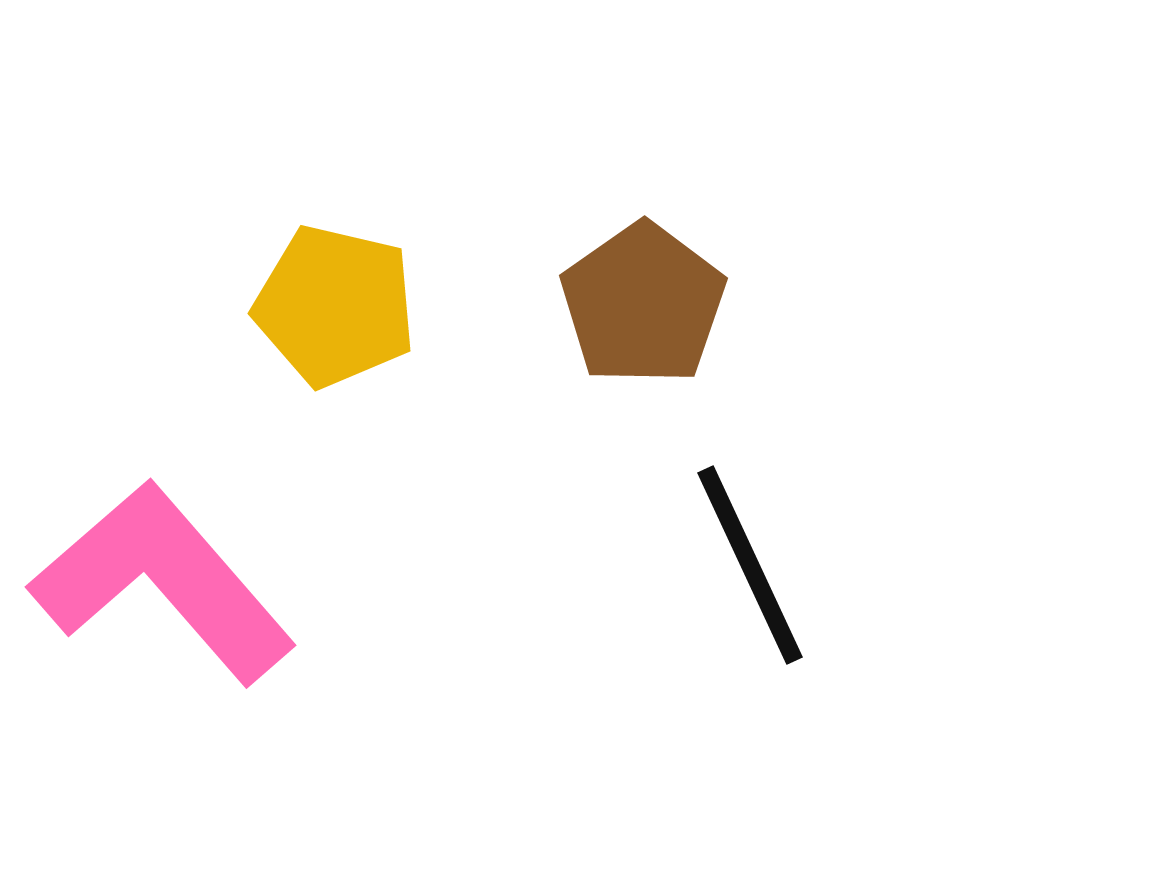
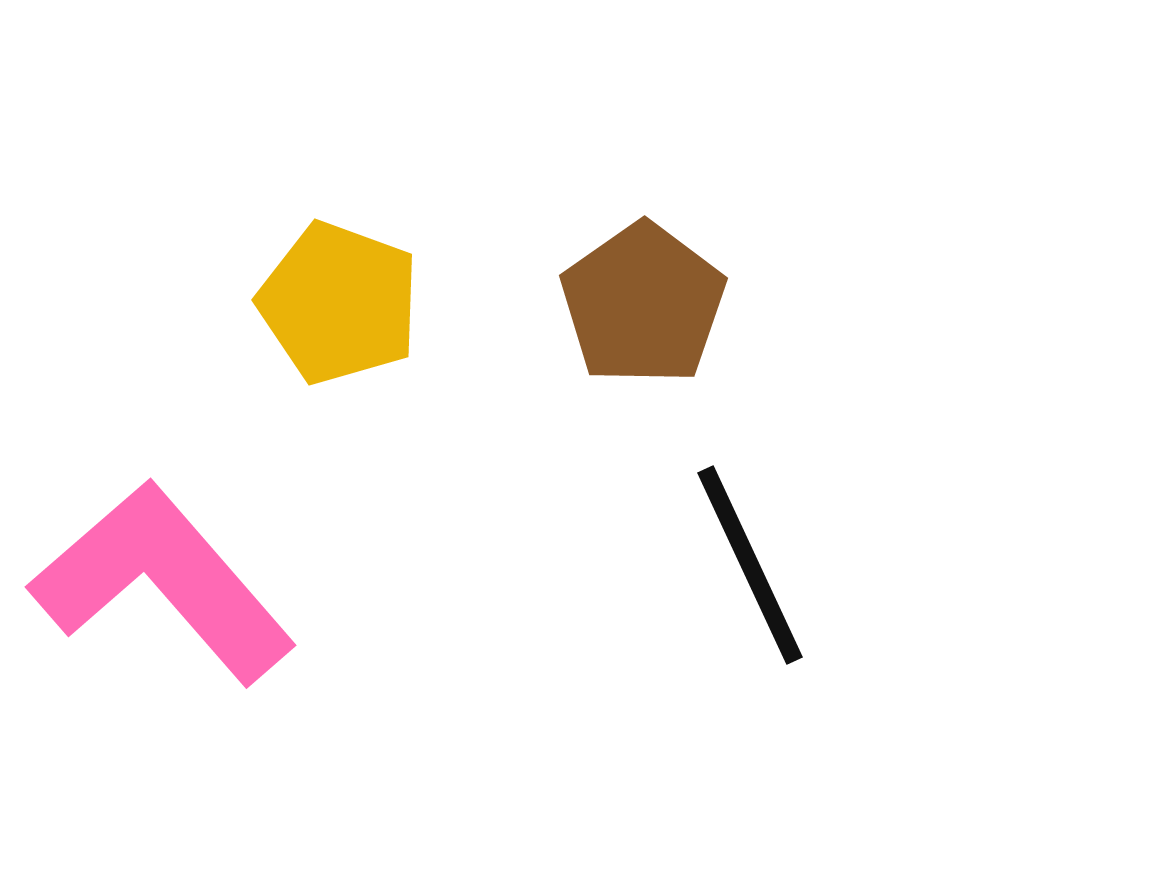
yellow pentagon: moved 4 px right, 3 px up; rotated 7 degrees clockwise
